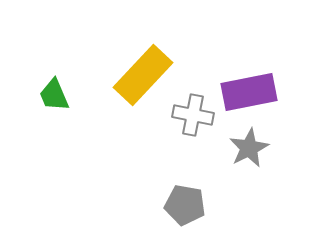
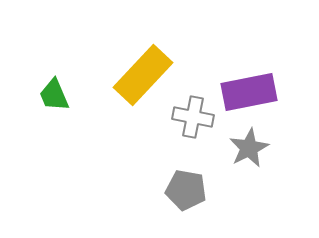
gray cross: moved 2 px down
gray pentagon: moved 1 px right, 15 px up
